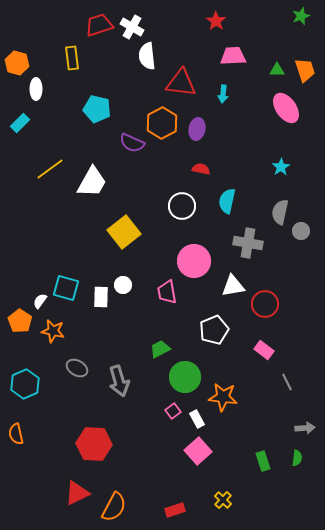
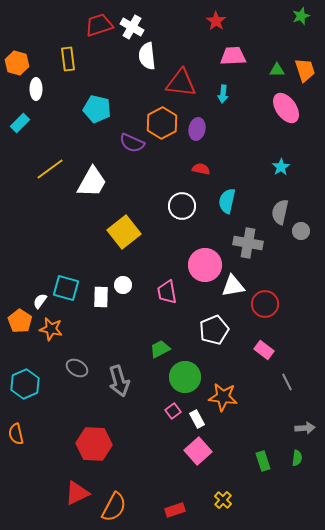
yellow rectangle at (72, 58): moved 4 px left, 1 px down
pink circle at (194, 261): moved 11 px right, 4 px down
orange star at (53, 331): moved 2 px left, 2 px up
